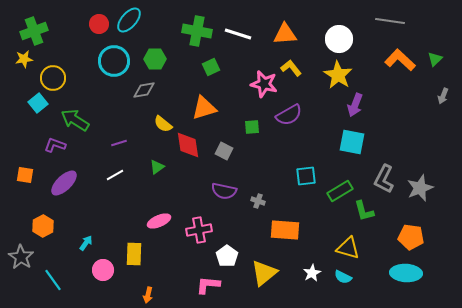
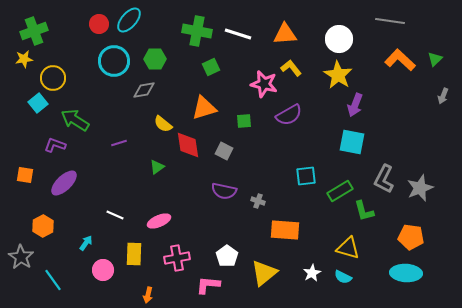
green square at (252, 127): moved 8 px left, 6 px up
white line at (115, 175): moved 40 px down; rotated 54 degrees clockwise
pink cross at (199, 230): moved 22 px left, 28 px down
